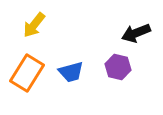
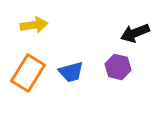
yellow arrow: rotated 136 degrees counterclockwise
black arrow: moved 1 px left
orange rectangle: moved 1 px right
